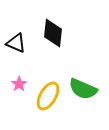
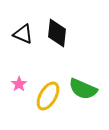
black diamond: moved 4 px right
black triangle: moved 7 px right, 9 px up
